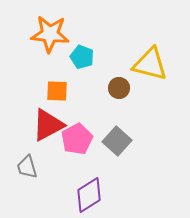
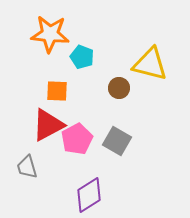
gray square: rotated 12 degrees counterclockwise
